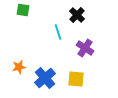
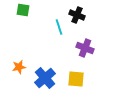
black cross: rotated 21 degrees counterclockwise
cyan line: moved 1 px right, 5 px up
purple cross: rotated 12 degrees counterclockwise
